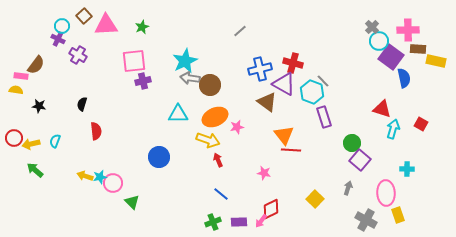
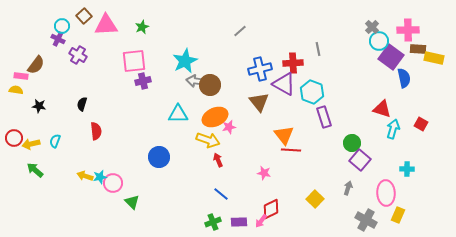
yellow rectangle at (436, 61): moved 2 px left, 3 px up
red cross at (293, 63): rotated 18 degrees counterclockwise
gray arrow at (190, 78): moved 6 px right, 3 px down
gray line at (323, 81): moved 5 px left, 32 px up; rotated 32 degrees clockwise
brown triangle at (267, 102): moved 8 px left; rotated 15 degrees clockwise
pink star at (237, 127): moved 8 px left
yellow rectangle at (398, 215): rotated 42 degrees clockwise
